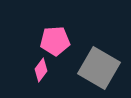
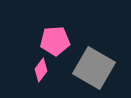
gray square: moved 5 px left
